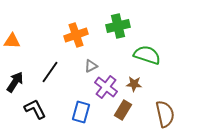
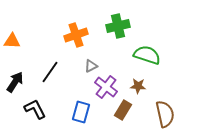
brown star: moved 4 px right, 2 px down
